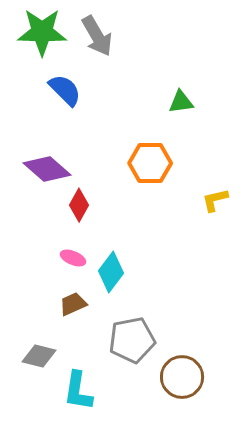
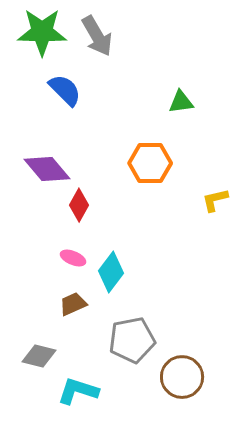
purple diamond: rotated 9 degrees clockwise
cyan L-shape: rotated 99 degrees clockwise
